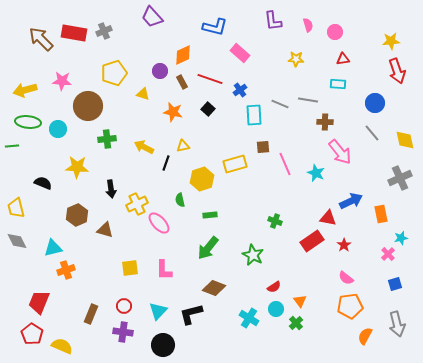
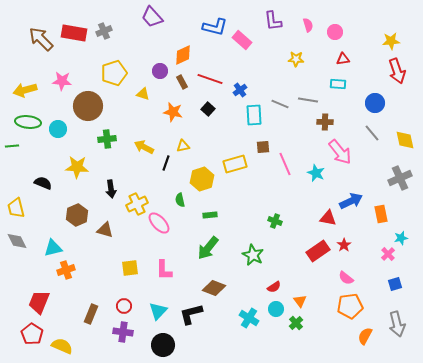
pink rectangle at (240, 53): moved 2 px right, 13 px up
red rectangle at (312, 241): moved 6 px right, 10 px down
